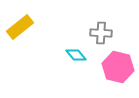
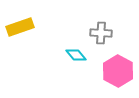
yellow rectangle: rotated 20 degrees clockwise
pink hexagon: moved 4 px down; rotated 16 degrees clockwise
